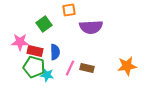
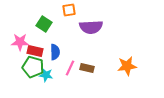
green square: rotated 21 degrees counterclockwise
green pentagon: moved 1 px left
cyan star: moved 1 px left
